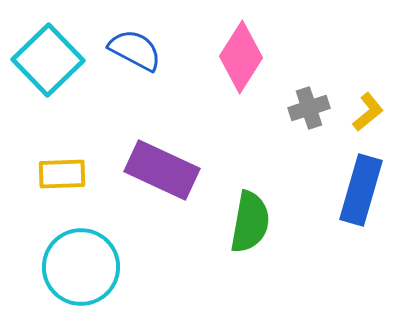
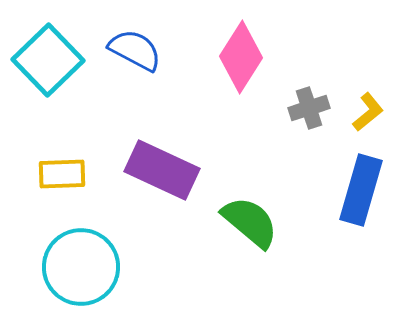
green semicircle: rotated 60 degrees counterclockwise
